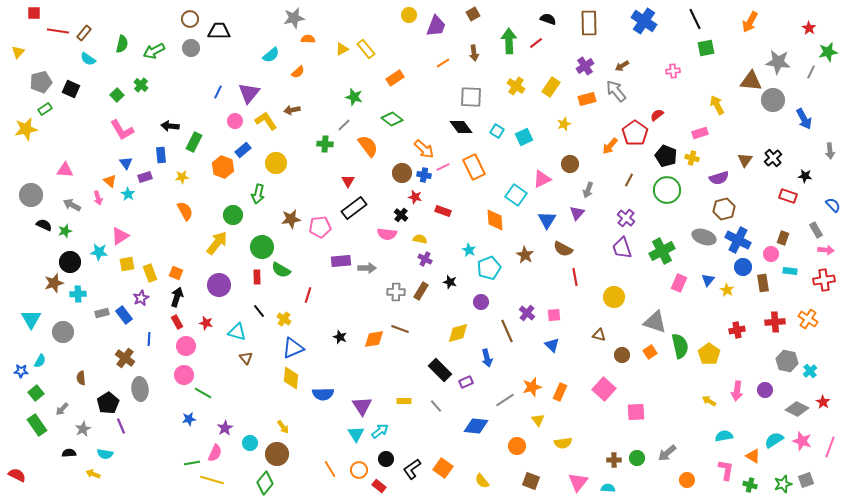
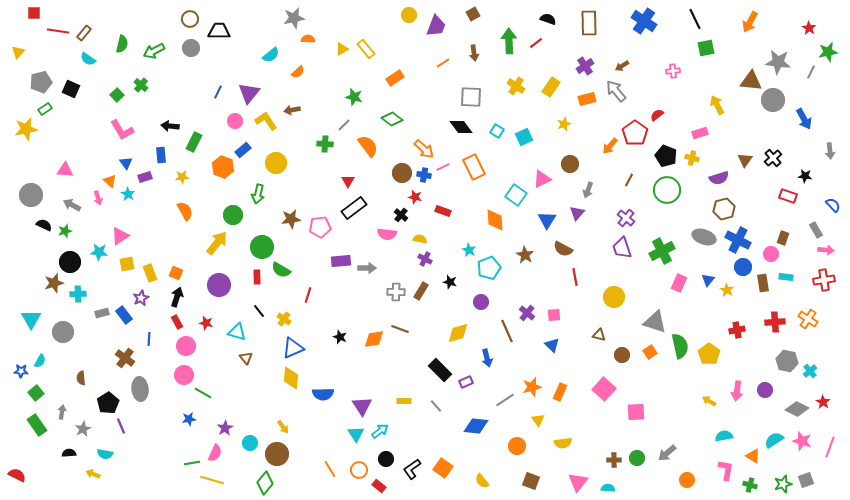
cyan rectangle at (790, 271): moved 4 px left, 6 px down
gray arrow at (62, 409): moved 3 px down; rotated 144 degrees clockwise
